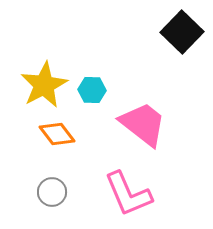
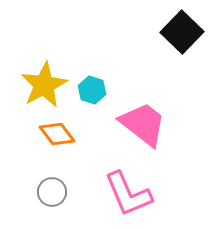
cyan hexagon: rotated 16 degrees clockwise
